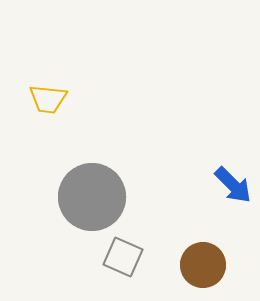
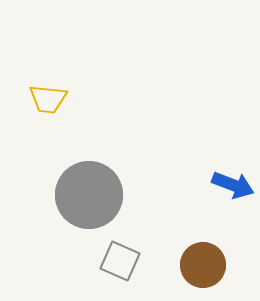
blue arrow: rotated 24 degrees counterclockwise
gray circle: moved 3 px left, 2 px up
gray square: moved 3 px left, 4 px down
